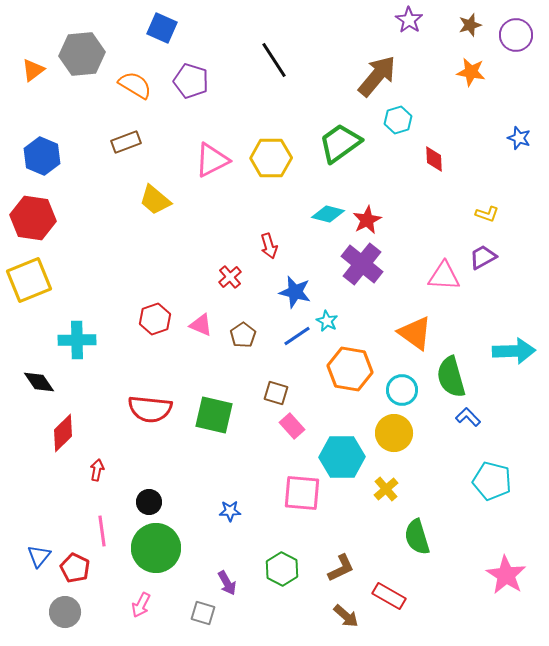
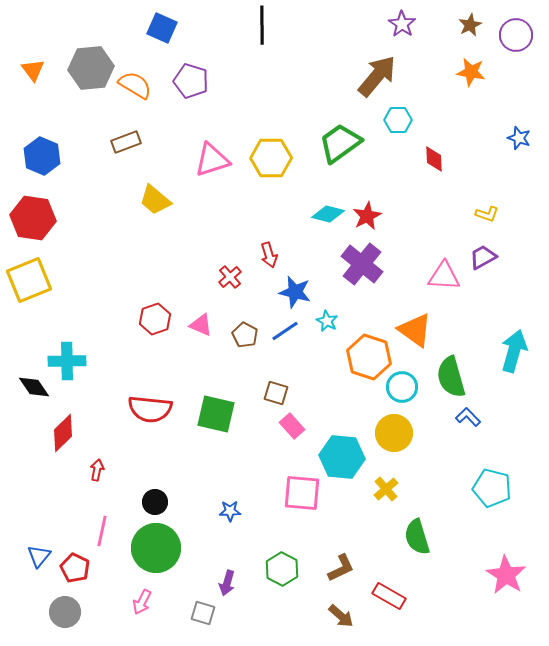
purple star at (409, 20): moved 7 px left, 4 px down
brown star at (470, 25): rotated 10 degrees counterclockwise
gray hexagon at (82, 54): moved 9 px right, 14 px down
black line at (274, 60): moved 12 px left, 35 px up; rotated 33 degrees clockwise
orange triangle at (33, 70): rotated 30 degrees counterclockwise
cyan hexagon at (398, 120): rotated 16 degrees clockwise
pink triangle at (212, 160): rotated 9 degrees clockwise
red star at (367, 220): moved 4 px up
red arrow at (269, 246): moved 9 px down
orange triangle at (415, 333): moved 3 px up
brown pentagon at (243, 335): moved 2 px right; rotated 10 degrees counterclockwise
blue line at (297, 336): moved 12 px left, 5 px up
cyan cross at (77, 340): moved 10 px left, 21 px down
cyan arrow at (514, 351): rotated 72 degrees counterclockwise
orange hexagon at (350, 369): moved 19 px right, 12 px up; rotated 9 degrees clockwise
black diamond at (39, 382): moved 5 px left, 5 px down
cyan circle at (402, 390): moved 3 px up
green square at (214, 415): moved 2 px right, 1 px up
cyan hexagon at (342, 457): rotated 6 degrees clockwise
cyan pentagon at (492, 481): moved 7 px down
black circle at (149, 502): moved 6 px right
pink line at (102, 531): rotated 20 degrees clockwise
purple arrow at (227, 583): rotated 45 degrees clockwise
pink arrow at (141, 605): moved 1 px right, 3 px up
brown arrow at (346, 616): moved 5 px left
